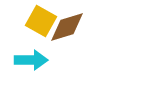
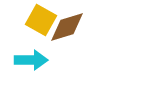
yellow square: moved 1 px up
